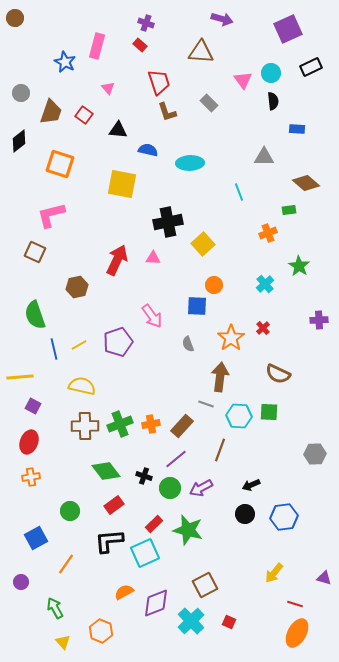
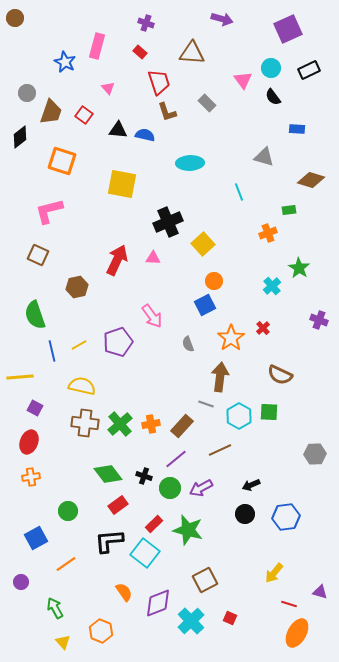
red rectangle at (140, 45): moved 7 px down
brown triangle at (201, 52): moved 9 px left, 1 px down
black rectangle at (311, 67): moved 2 px left, 3 px down
cyan circle at (271, 73): moved 5 px up
gray circle at (21, 93): moved 6 px right
black semicircle at (273, 101): moved 4 px up; rotated 150 degrees clockwise
gray rectangle at (209, 103): moved 2 px left
black diamond at (19, 141): moved 1 px right, 4 px up
blue semicircle at (148, 150): moved 3 px left, 15 px up
gray triangle at (264, 157): rotated 15 degrees clockwise
orange square at (60, 164): moved 2 px right, 3 px up
brown diamond at (306, 183): moved 5 px right, 3 px up; rotated 24 degrees counterclockwise
pink L-shape at (51, 215): moved 2 px left, 4 px up
black cross at (168, 222): rotated 12 degrees counterclockwise
brown square at (35, 252): moved 3 px right, 3 px down
green star at (299, 266): moved 2 px down
cyan cross at (265, 284): moved 7 px right, 2 px down
orange circle at (214, 285): moved 4 px up
blue square at (197, 306): moved 8 px right, 1 px up; rotated 30 degrees counterclockwise
purple cross at (319, 320): rotated 24 degrees clockwise
blue line at (54, 349): moved 2 px left, 2 px down
brown semicircle at (278, 374): moved 2 px right, 1 px down
purple square at (33, 406): moved 2 px right, 2 px down
cyan hexagon at (239, 416): rotated 25 degrees clockwise
green cross at (120, 424): rotated 20 degrees counterclockwise
brown cross at (85, 426): moved 3 px up; rotated 8 degrees clockwise
brown line at (220, 450): rotated 45 degrees clockwise
green diamond at (106, 471): moved 2 px right, 3 px down
red rectangle at (114, 505): moved 4 px right
green circle at (70, 511): moved 2 px left
blue hexagon at (284, 517): moved 2 px right
cyan square at (145, 553): rotated 28 degrees counterclockwise
orange line at (66, 564): rotated 20 degrees clockwise
purple triangle at (324, 578): moved 4 px left, 14 px down
brown square at (205, 585): moved 5 px up
orange semicircle at (124, 592): rotated 84 degrees clockwise
purple diamond at (156, 603): moved 2 px right
red line at (295, 604): moved 6 px left
red square at (229, 622): moved 1 px right, 4 px up
